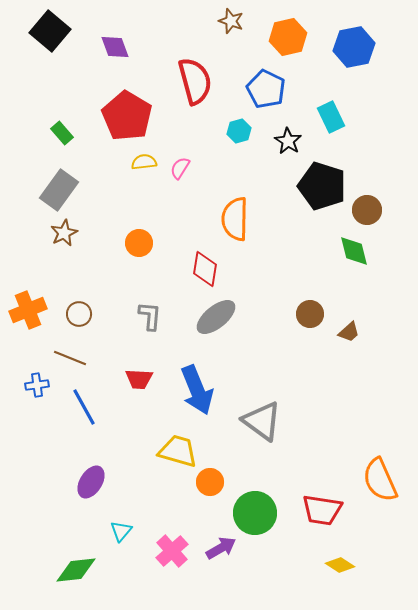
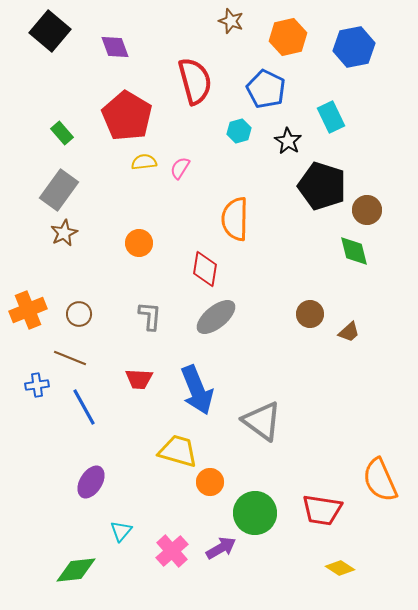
yellow diamond at (340, 565): moved 3 px down
